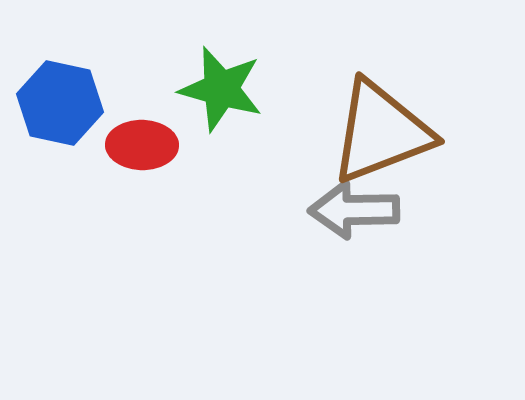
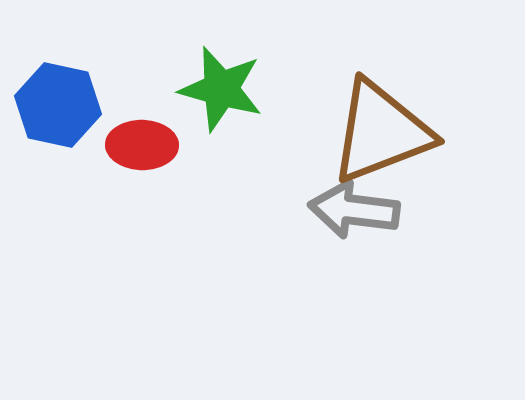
blue hexagon: moved 2 px left, 2 px down
gray arrow: rotated 8 degrees clockwise
